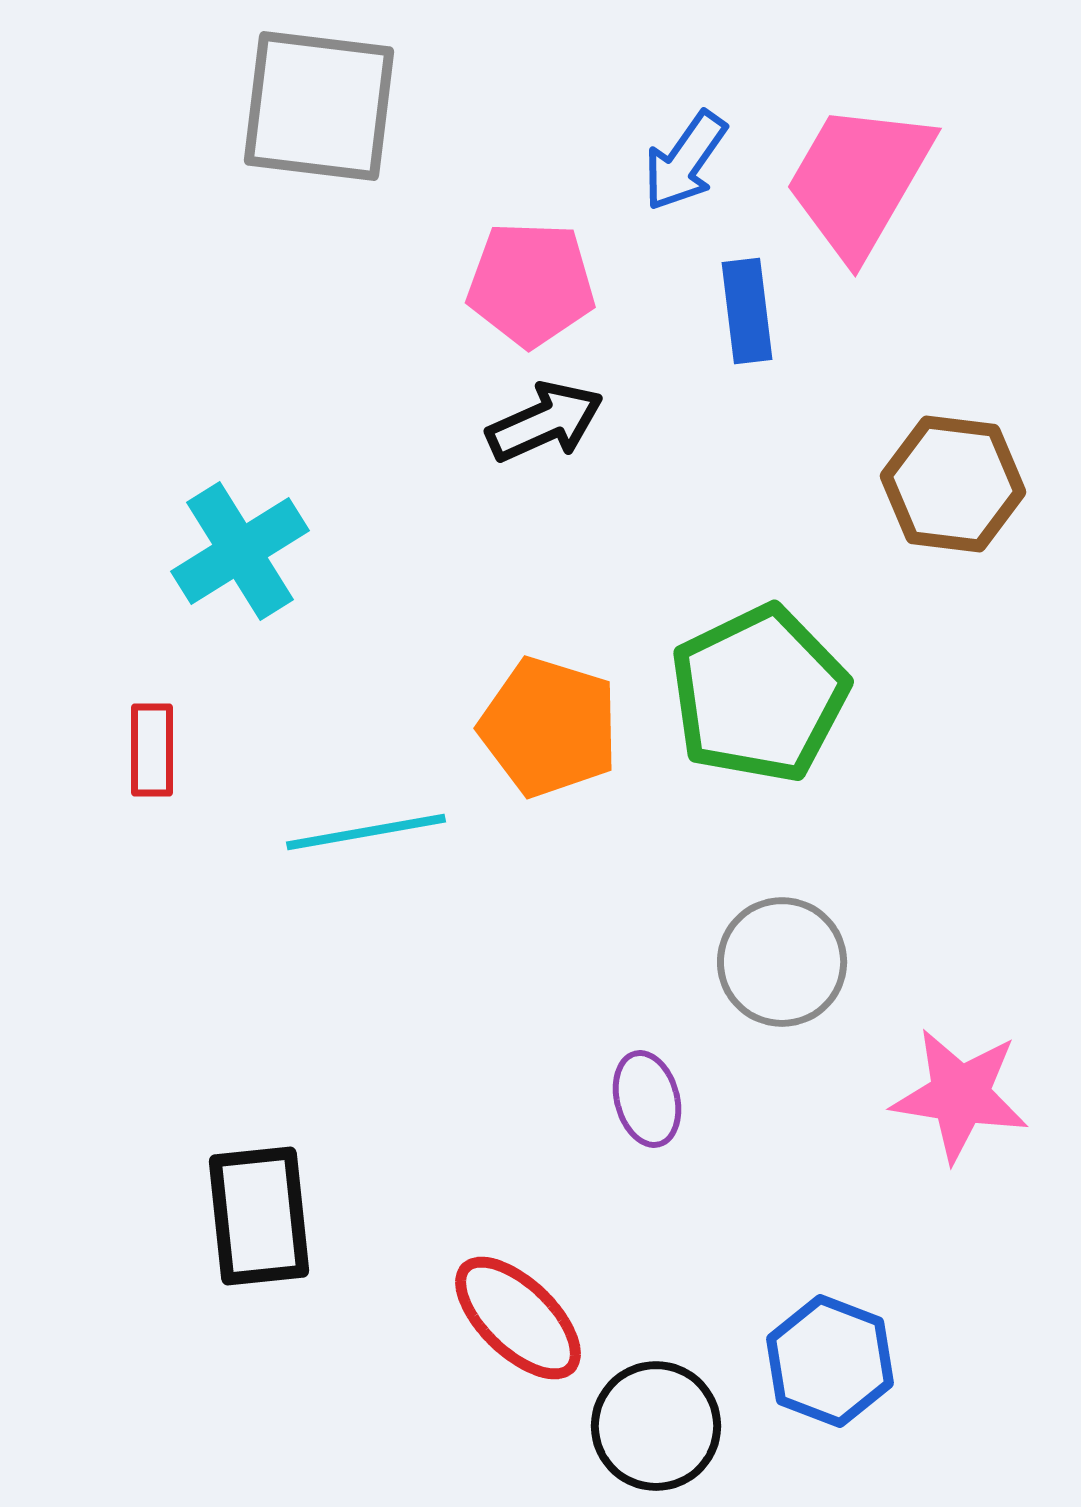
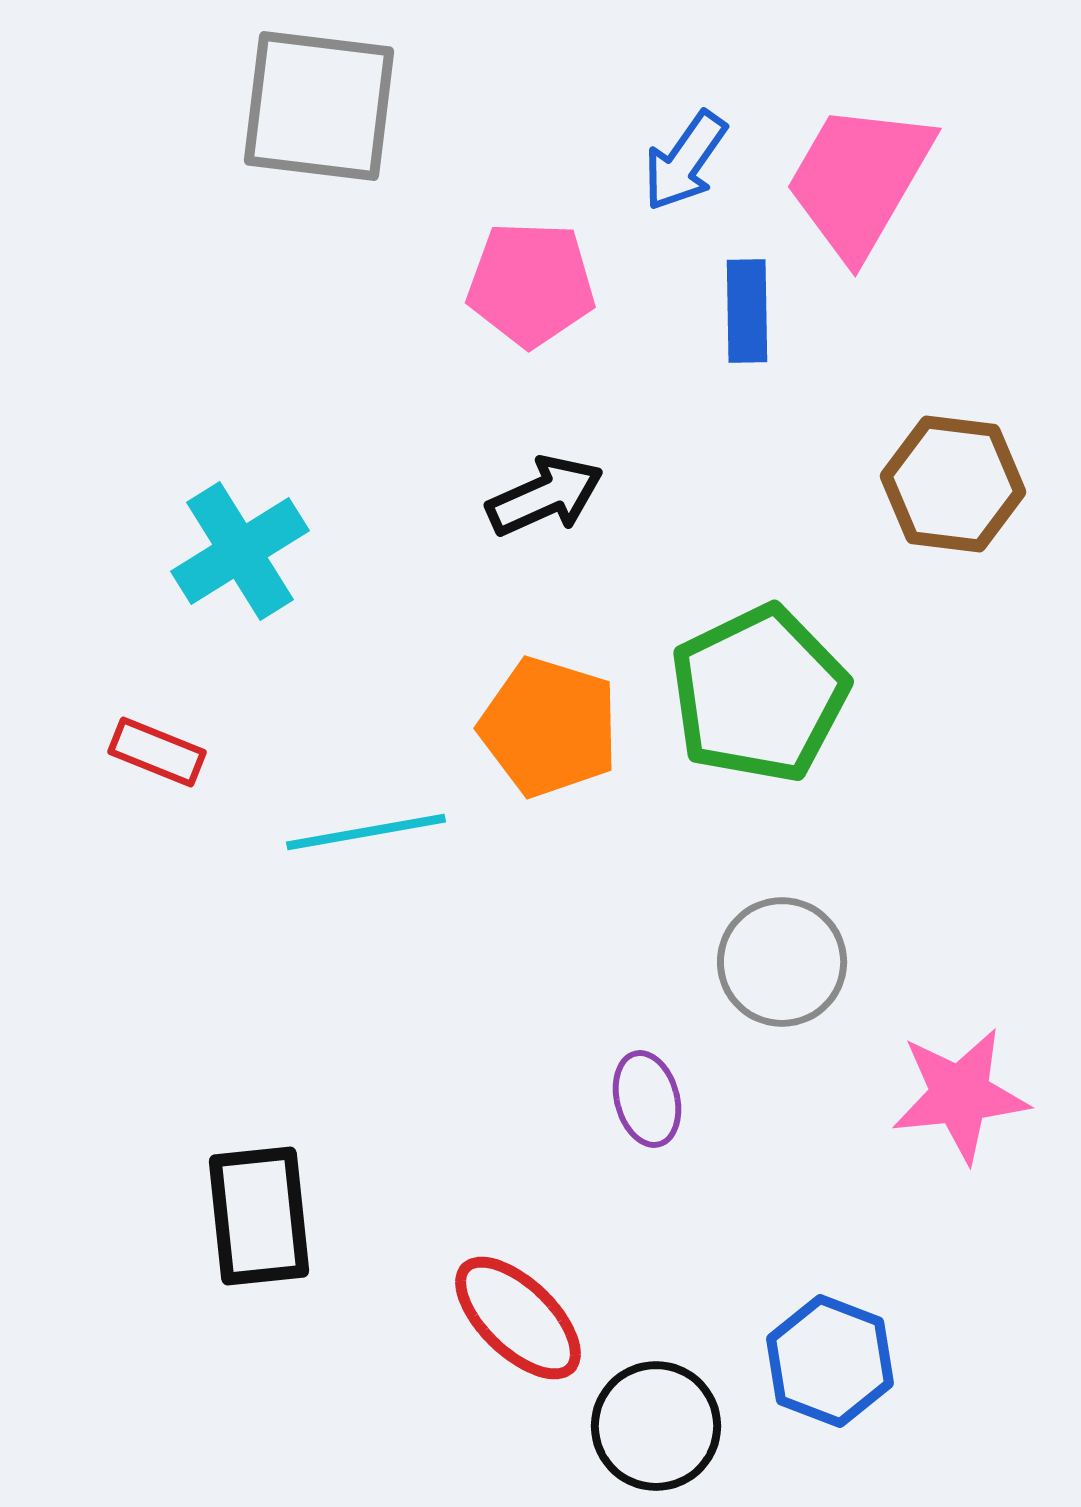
blue rectangle: rotated 6 degrees clockwise
black arrow: moved 74 px down
red rectangle: moved 5 px right, 2 px down; rotated 68 degrees counterclockwise
pink star: rotated 15 degrees counterclockwise
